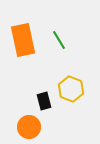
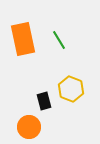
orange rectangle: moved 1 px up
